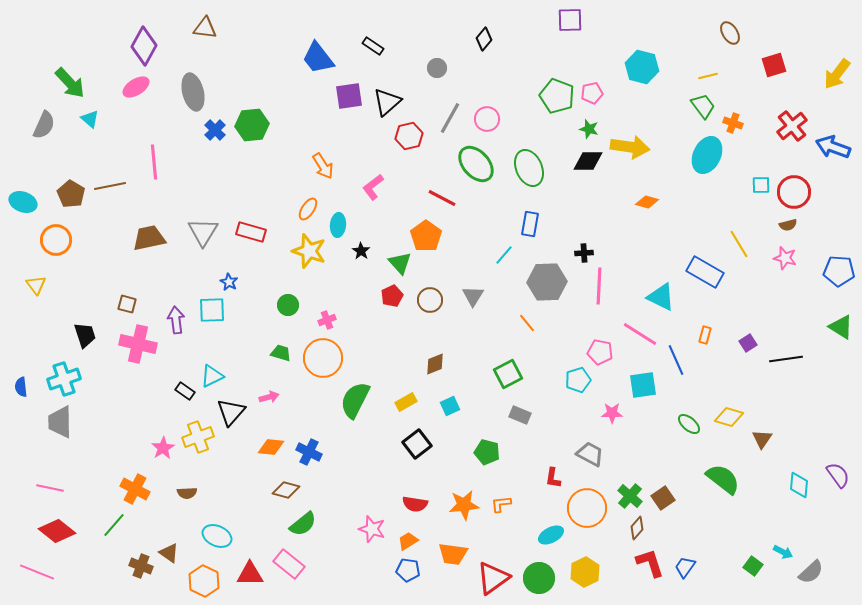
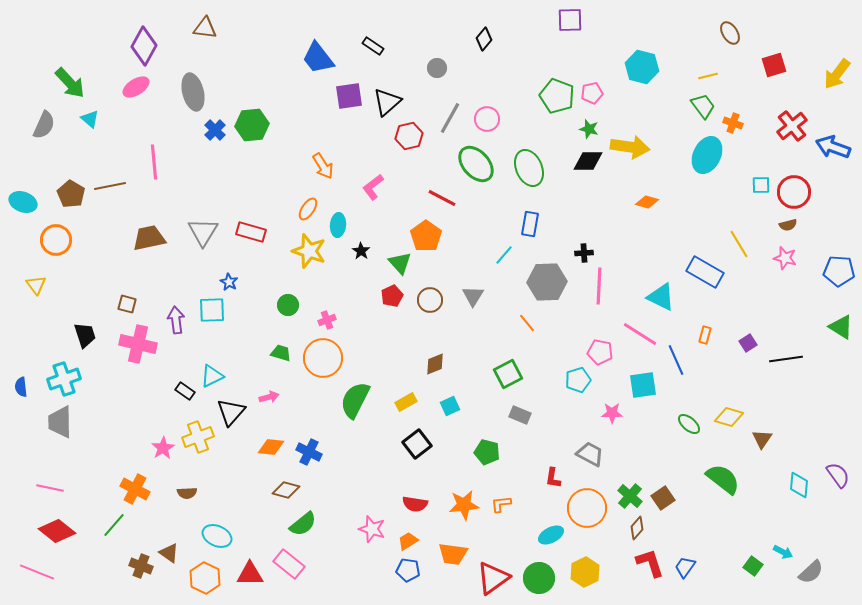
orange hexagon at (204, 581): moved 1 px right, 3 px up
